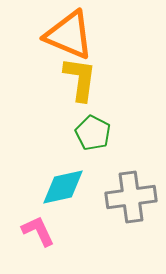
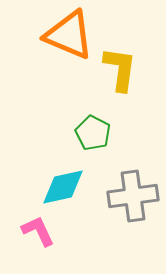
yellow L-shape: moved 40 px right, 10 px up
gray cross: moved 2 px right, 1 px up
